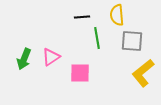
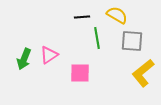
yellow semicircle: rotated 125 degrees clockwise
pink triangle: moved 2 px left, 2 px up
